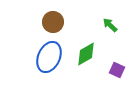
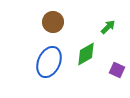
green arrow: moved 2 px left, 2 px down; rotated 91 degrees clockwise
blue ellipse: moved 5 px down
